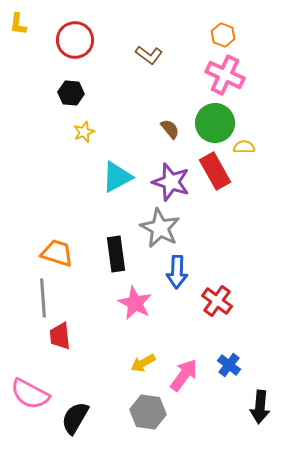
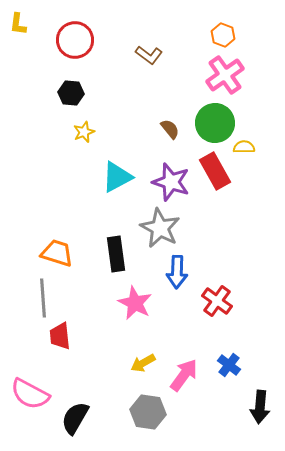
pink cross: rotated 30 degrees clockwise
